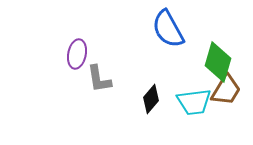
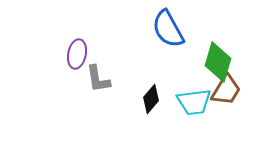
gray L-shape: moved 1 px left
